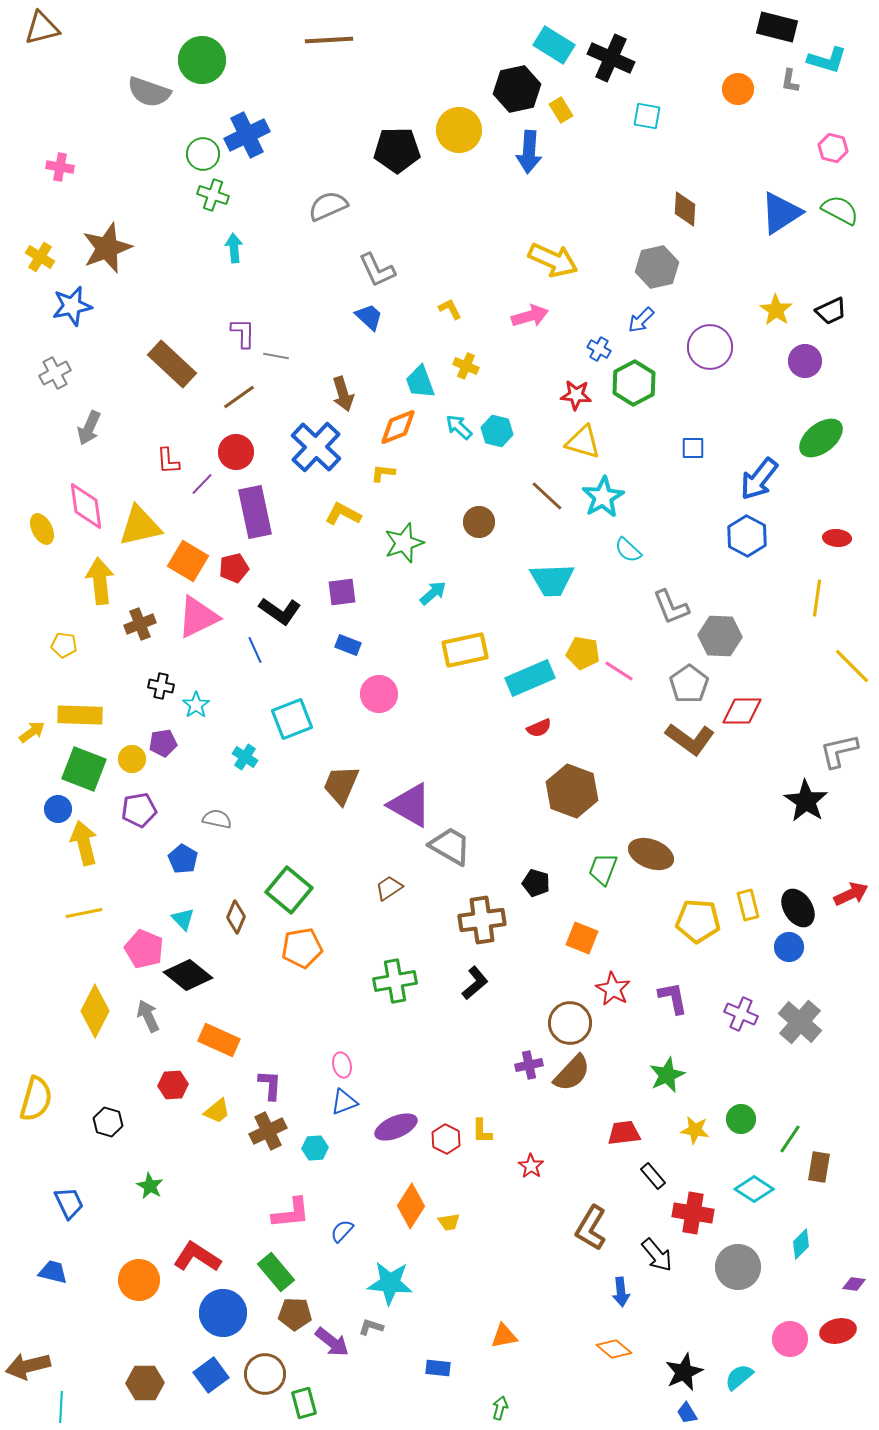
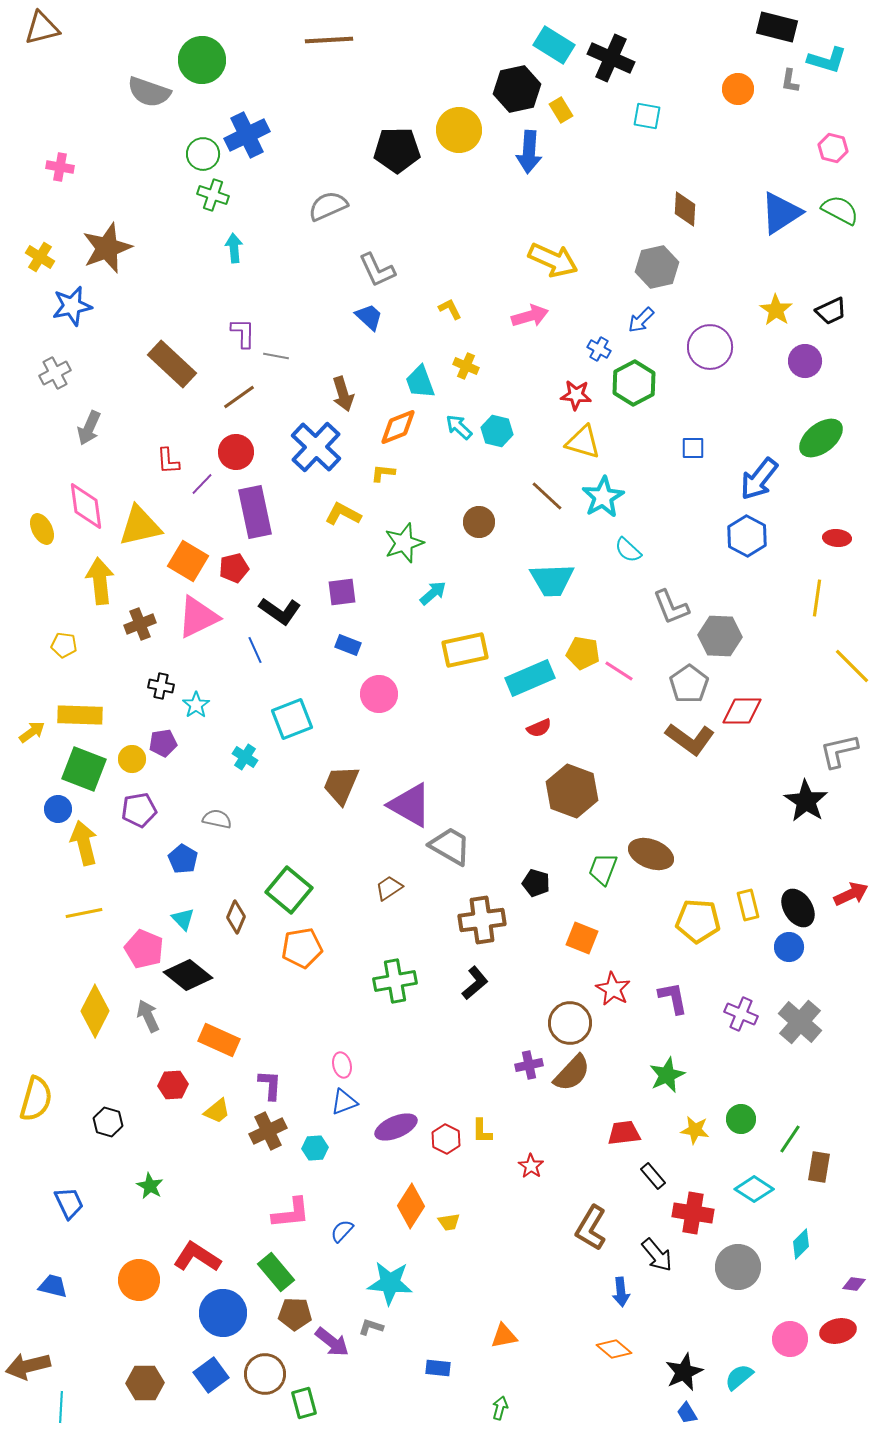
blue trapezoid at (53, 1272): moved 14 px down
